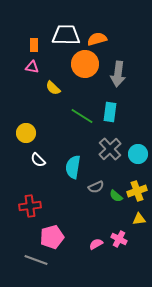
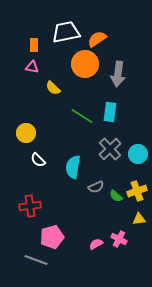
white trapezoid: moved 3 px up; rotated 12 degrees counterclockwise
orange semicircle: rotated 18 degrees counterclockwise
